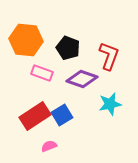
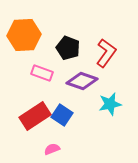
orange hexagon: moved 2 px left, 5 px up; rotated 8 degrees counterclockwise
red L-shape: moved 3 px left, 3 px up; rotated 16 degrees clockwise
purple diamond: moved 2 px down
blue square: rotated 25 degrees counterclockwise
pink semicircle: moved 3 px right, 3 px down
